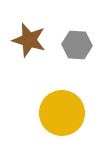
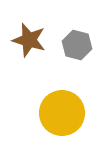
gray hexagon: rotated 12 degrees clockwise
